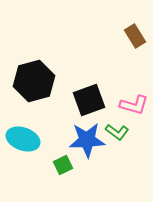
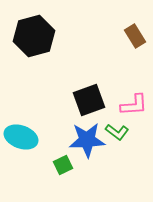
black hexagon: moved 45 px up
pink L-shape: rotated 20 degrees counterclockwise
cyan ellipse: moved 2 px left, 2 px up
